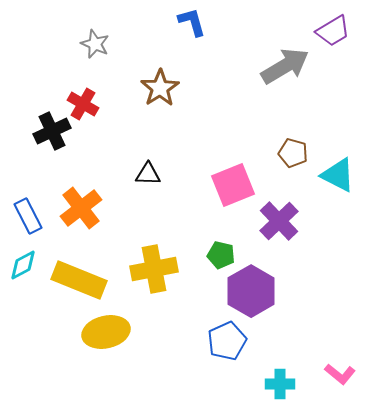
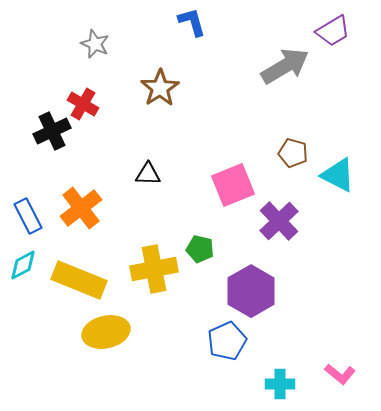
green pentagon: moved 21 px left, 6 px up
